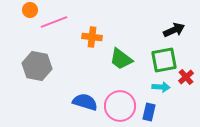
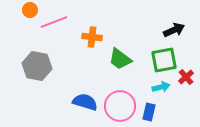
green trapezoid: moved 1 px left
cyan arrow: rotated 18 degrees counterclockwise
